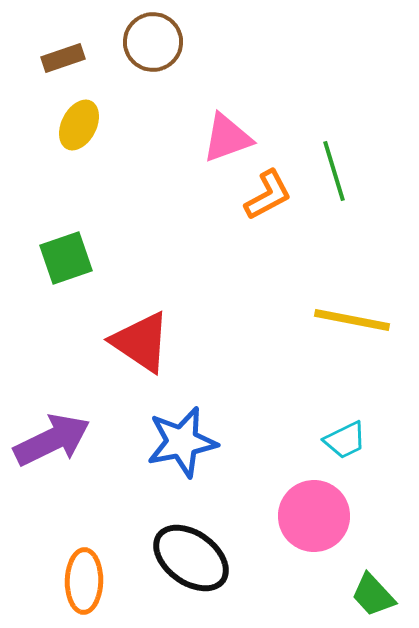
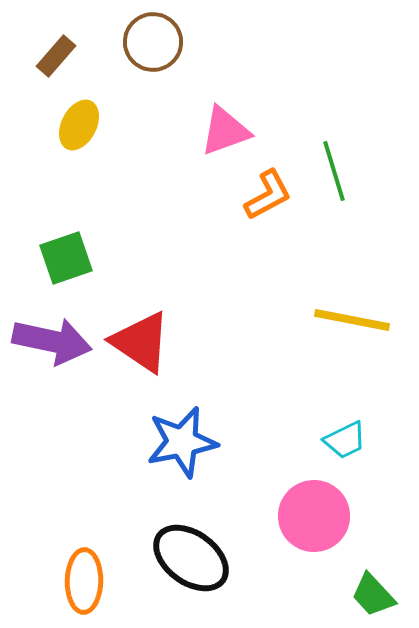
brown rectangle: moved 7 px left, 2 px up; rotated 30 degrees counterclockwise
pink triangle: moved 2 px left, 7 px up
purple arrow: moved 99 px up; rotated 38 degrees clockwise
